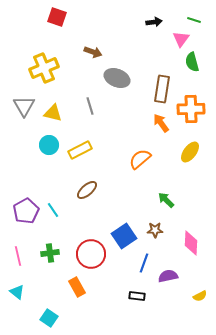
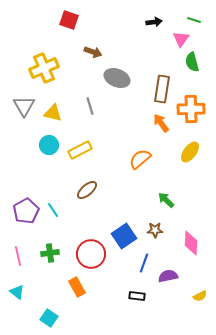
red square: moved 12 px right, 3 px down
